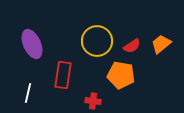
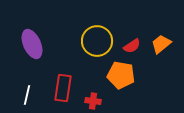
red rectangle: moved 13 px down
white line: moved 1 px left, 2 px down
